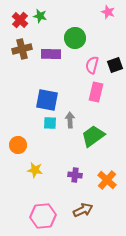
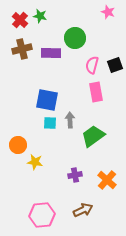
purple rectangle: moved 1 px up
pink rectangle: rotated 24 degrees counterclockwise
yellow star: moved 8 px up
purple cross: rotated 16 degrees counterclockwise
pink hexagon: moved 1 px left, 1 px up
